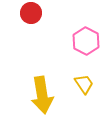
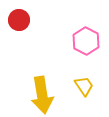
red circle: moved 12 px left, 7 px down
yellow trapezoid: moved 2 px down
